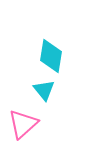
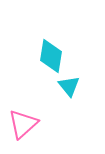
cyan triangle: moved 25 px right, 4 px up
